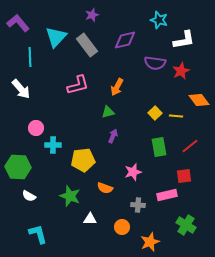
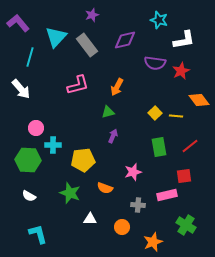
cyan line: rotated 18 degrees clockwise
green hexagon: moved 10 px right, 7 px up
green star: moved 3 px up
orange star: moved 3 px right
